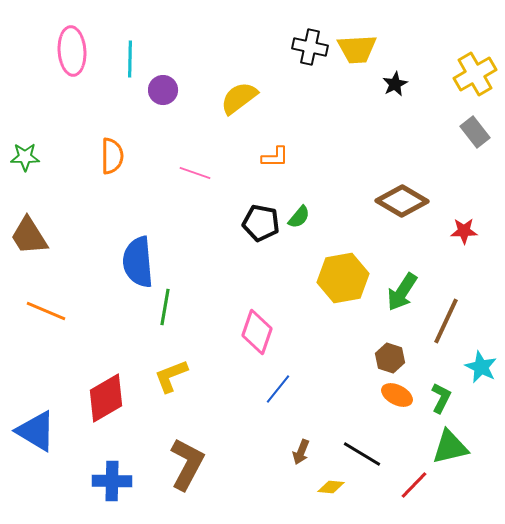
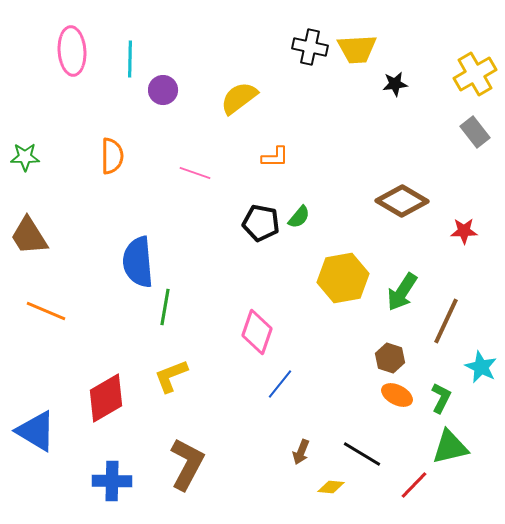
black star: rotated 20 degrees clockwise
blue line: moved 2 px right, 5 px up
